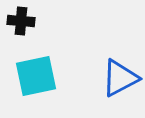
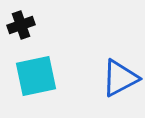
black cross: moved 4 px down; rotated 24 degrees counterclockwise
